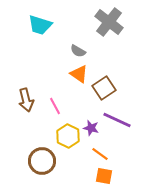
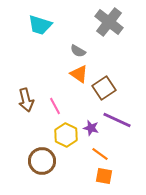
yellow hexagon: moved 2 px left, 1 px up
